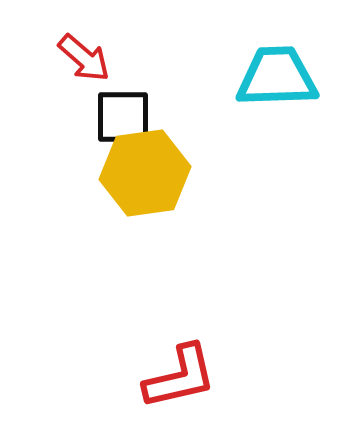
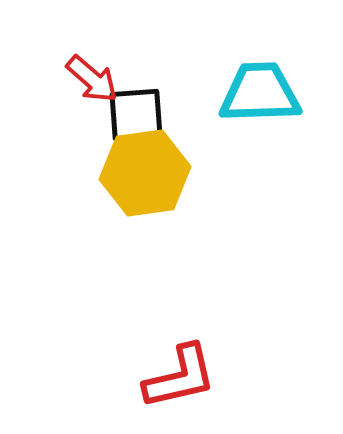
red arrow: moved 8 px right, 21 px down
cyan trapezoid: moved 17 px left, 16 px down
black square: moved 13 px right, 2 px up; rotated 4 degrees counterclockwise
